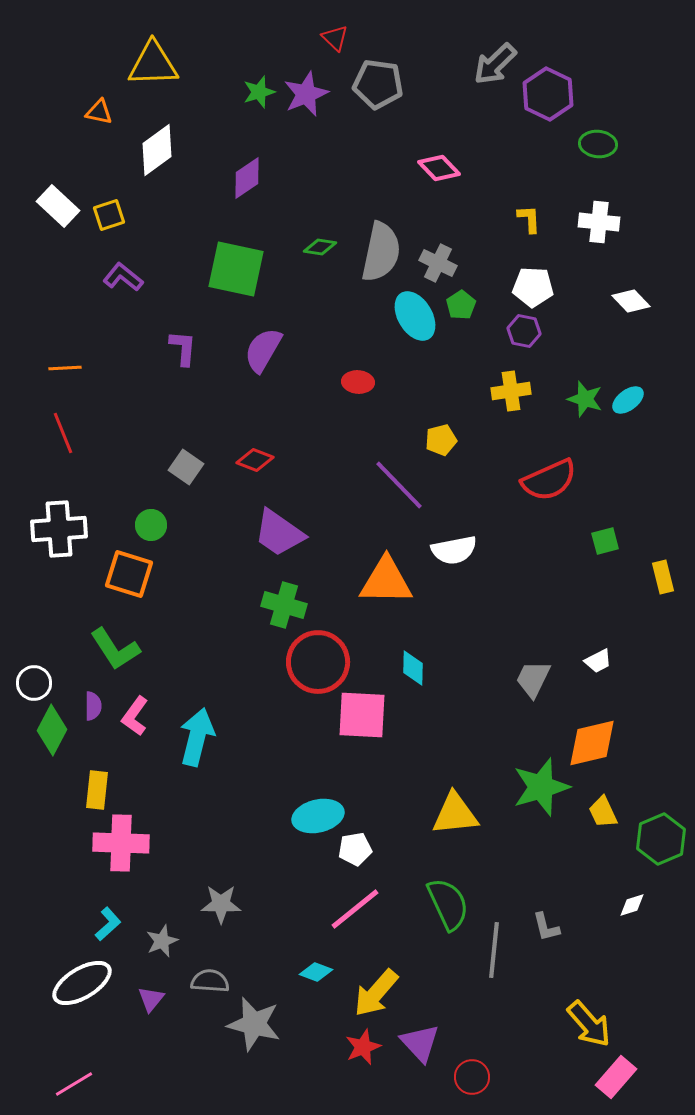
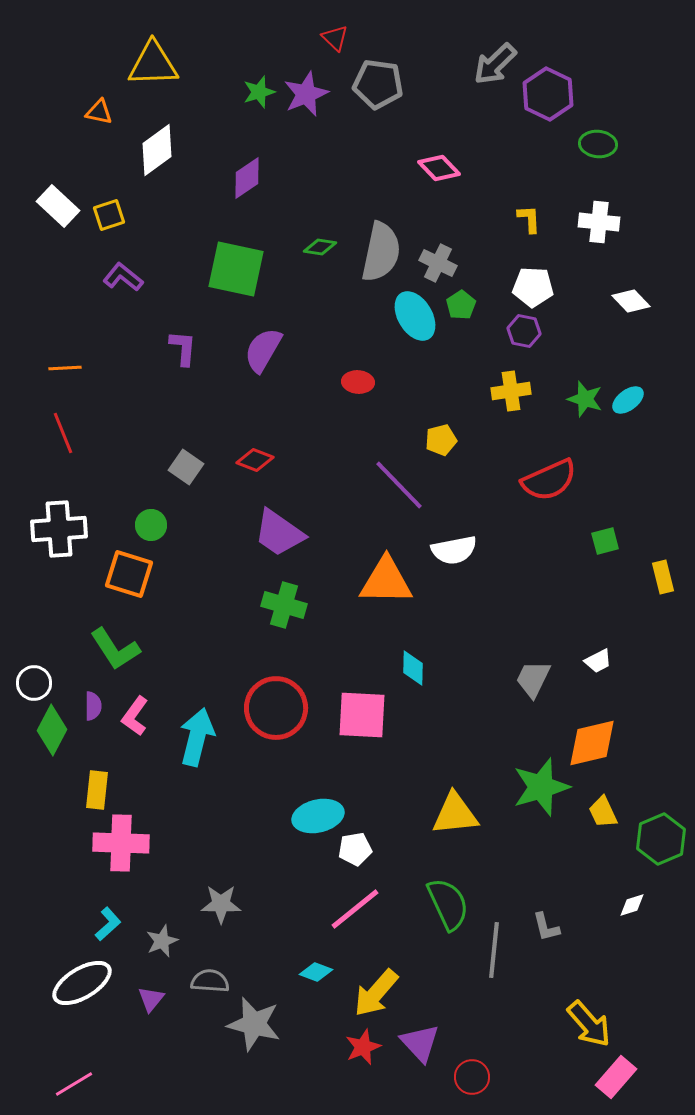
red circle at (318, 662): moved 42 px left, 46 px down
